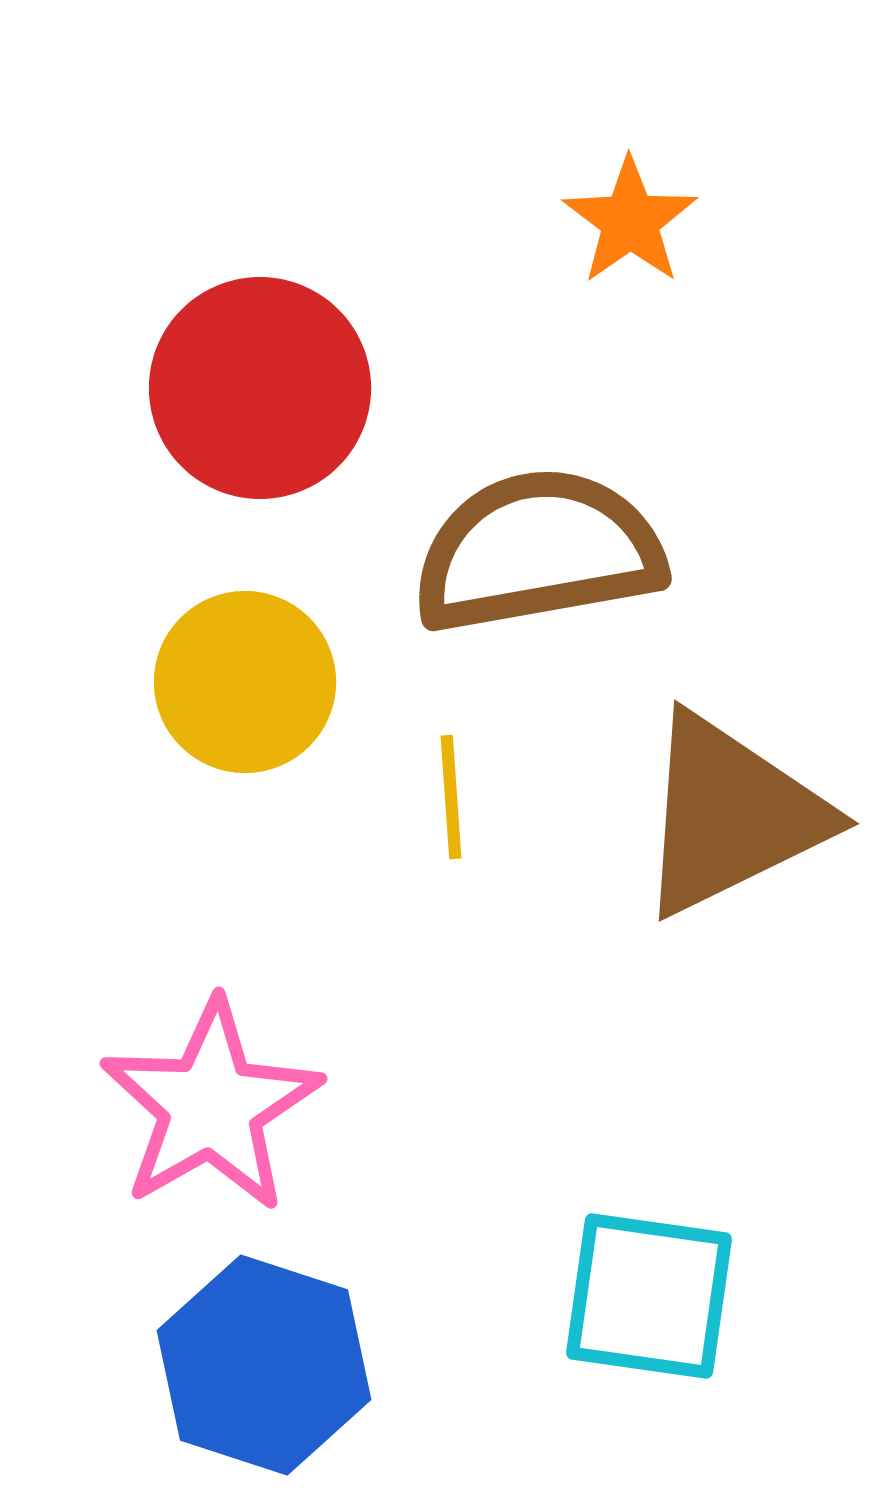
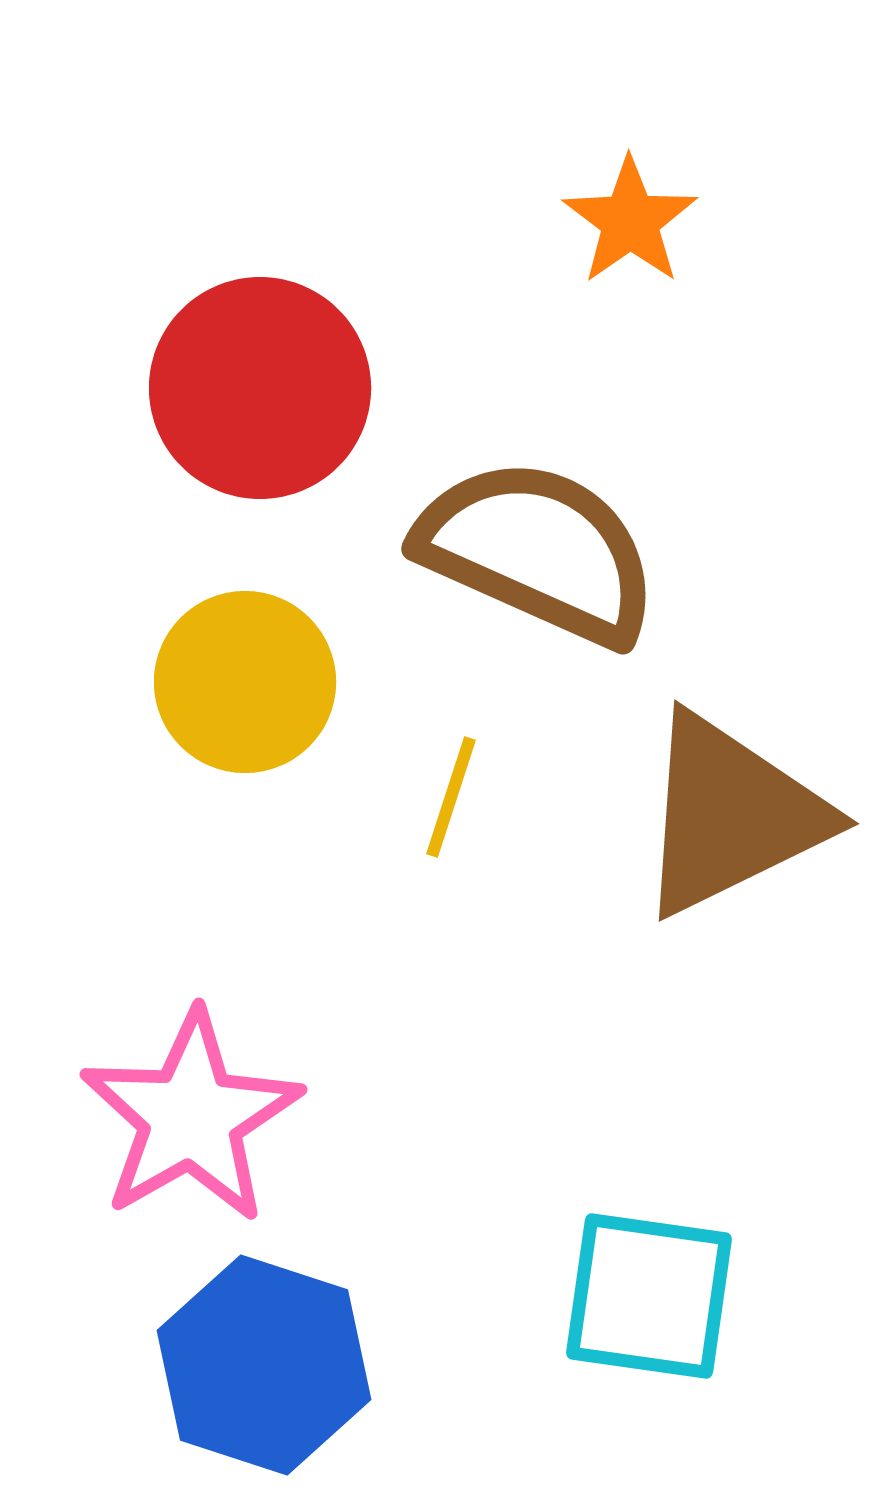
brown semicircle: rotated 34 degrees clockwise
yellow line: rotated 22 degrees clockwise
pink star: moved 20 px left, 11 px down
